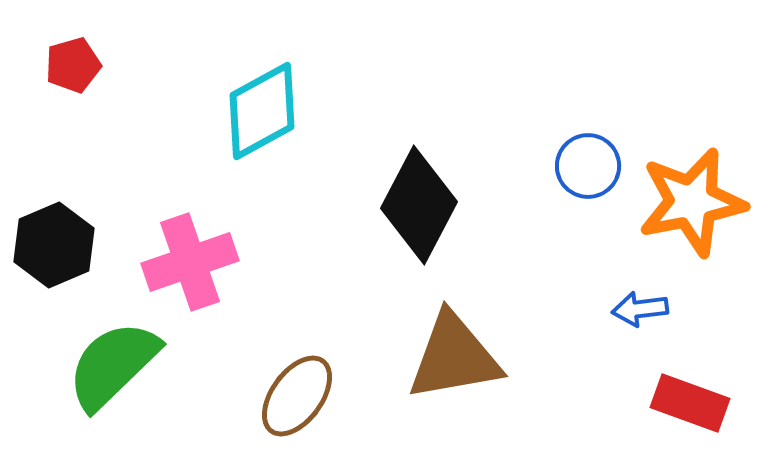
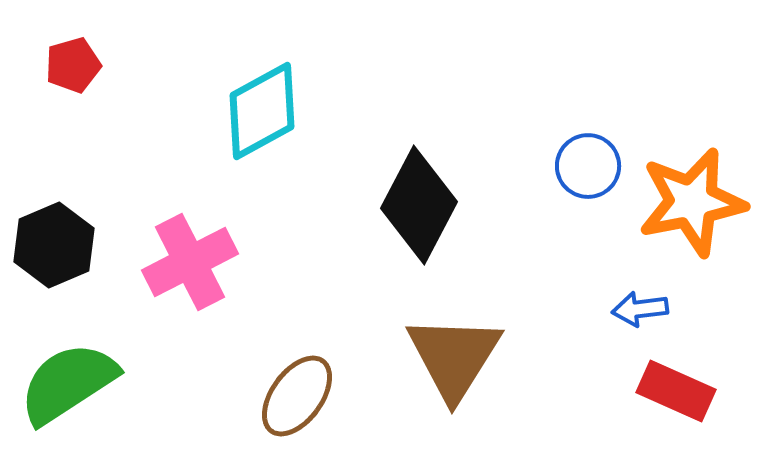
pink cross: rotated 8 degrees counterclockwise
brown triangle: rotated 48 degrees counterclockwise
green semicircle: moved 45 px left, 18 px down; rotated 11 degrees clockwise
red rectangle: moved 14 px left, 12 px up; rotated 4 degrees clockwise
